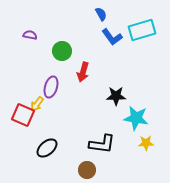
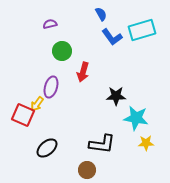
purple semicircle: moved 20 px right, 11 px up; rotated 24 degrees counterclockwise
